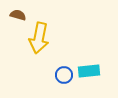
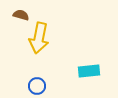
brown semicircle: moved 3 px right
blue circle: moved 27 px left, 11 px down
